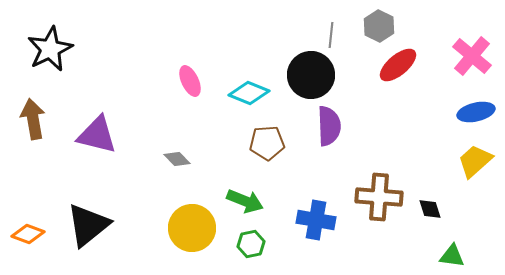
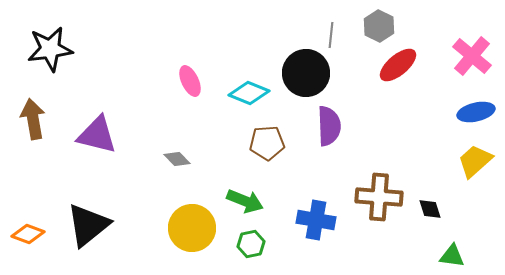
black star: rotated 18 degrees clockwise
black circle: moved 5 px left, 2 px up
